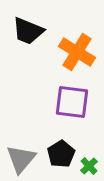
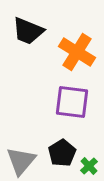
black pentagon: moved 1 px right, 1 px up
gray triangle: moved 2 px down
